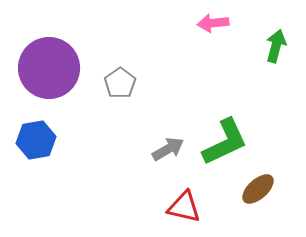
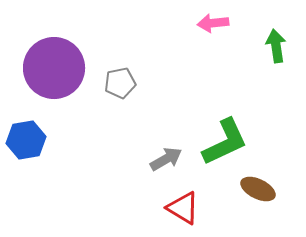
green arrow: rotated 24 degrees counterclockwise
purple circle: moved 5 px right
gray pentagon: rotated 24 degrees clockwise
blue hexagon: moved 10 px left
gray arrow: moved 2 px left, 10 px down
brown ellipse: rotated 68 degrees clockwise
red triangle: moved 1 px left, 1 px down; rotated 18 degrees clockwise
